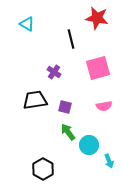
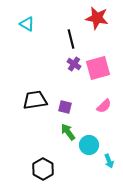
purple cross: moved 20 px right, 8 px up
pink semicircle: rotated 35 degrees counterclockwise
